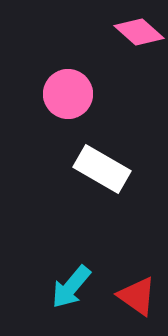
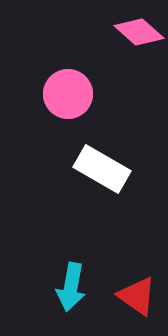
cyan arrow: rotated 30 degrees counterclockwise
